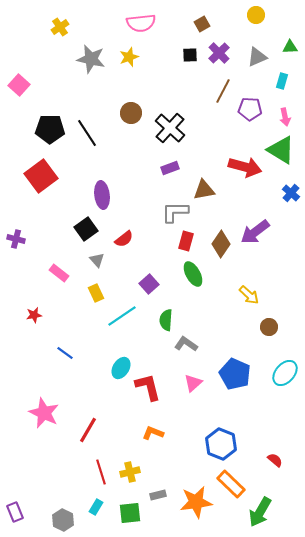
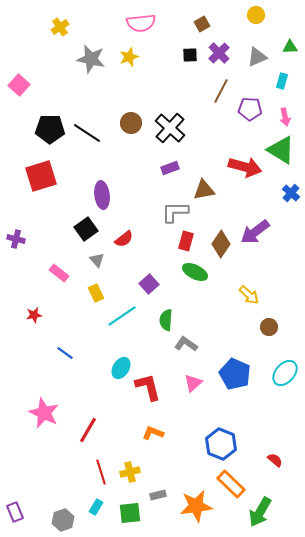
brown line at (223, 91): moved 2 px left
brown circle at (131, 113): moved 10 px down
black line at (87, 133): rotated 24 degrees counterclockwise
red square at (41, 176): rotated 20 degrees clockwise
green ellipse at (193, 274): moved 2 px right, 2 px up; rotated 35 degrees counterclockwise
orange star at (196, 502): moved 4 px down
gray hexagon at (63, 520): rotated 15 degrees clockwise
